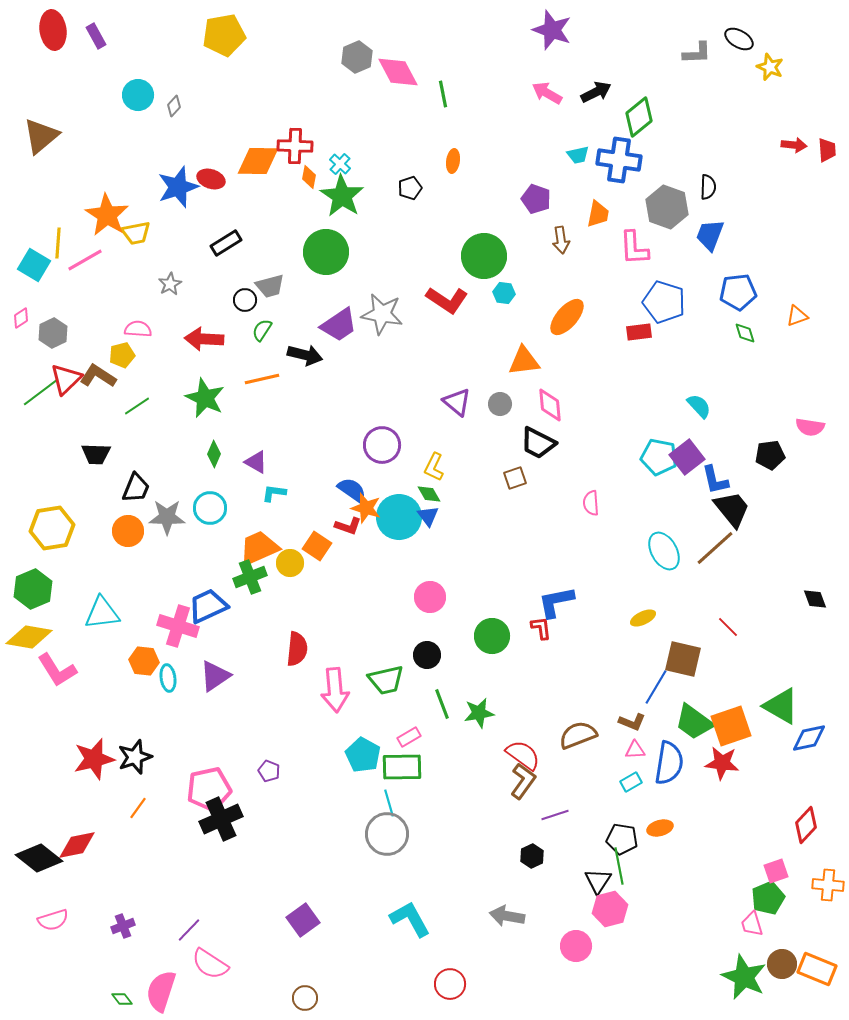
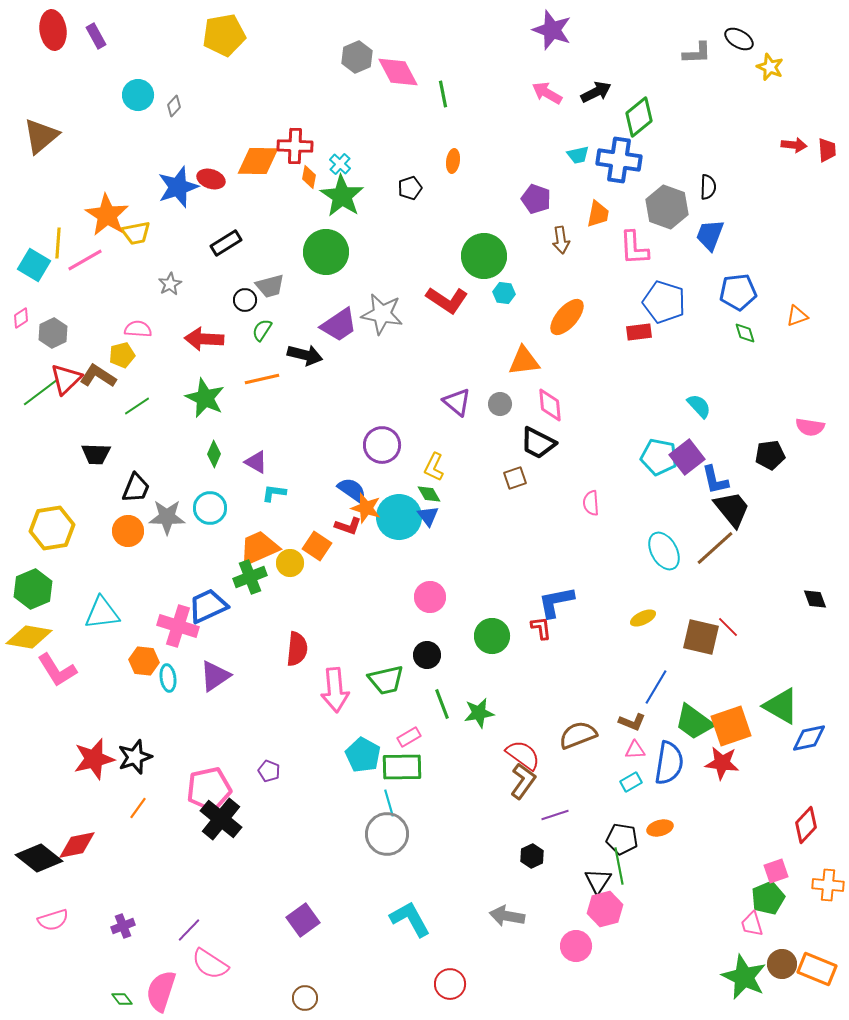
brown square at (683, 659): moved 18 px right, 22 px up
black cross at (221, 819): rotated 27 degrees counterclockwise
pink hexagon at (610, 909): moved 5 px left
